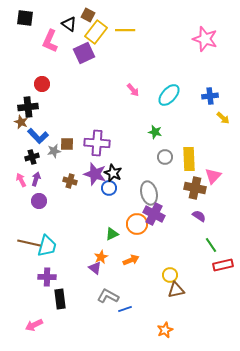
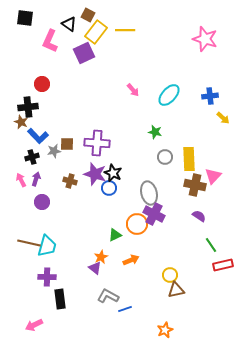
brown cross at (195, 188): moved 3 px up
purple circle at (39, 201): moved 3 px right, 1 px down
green triangle at (112, 234): moved 3 px right, 1 px down
